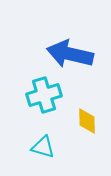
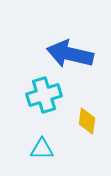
yellow diamond: rotated 8 degrees clockwise
cyan triangle: moved 1 px left, 2 px down; rotated 15 degrees counterclockwise
